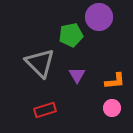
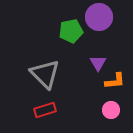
green pentagon: moved 4 px up
gray triangle: moved 5 px right, 11 px down
purple triangle: moved 21 px right, 12 px up
pink circle: moved 1 px left, 2 px down
